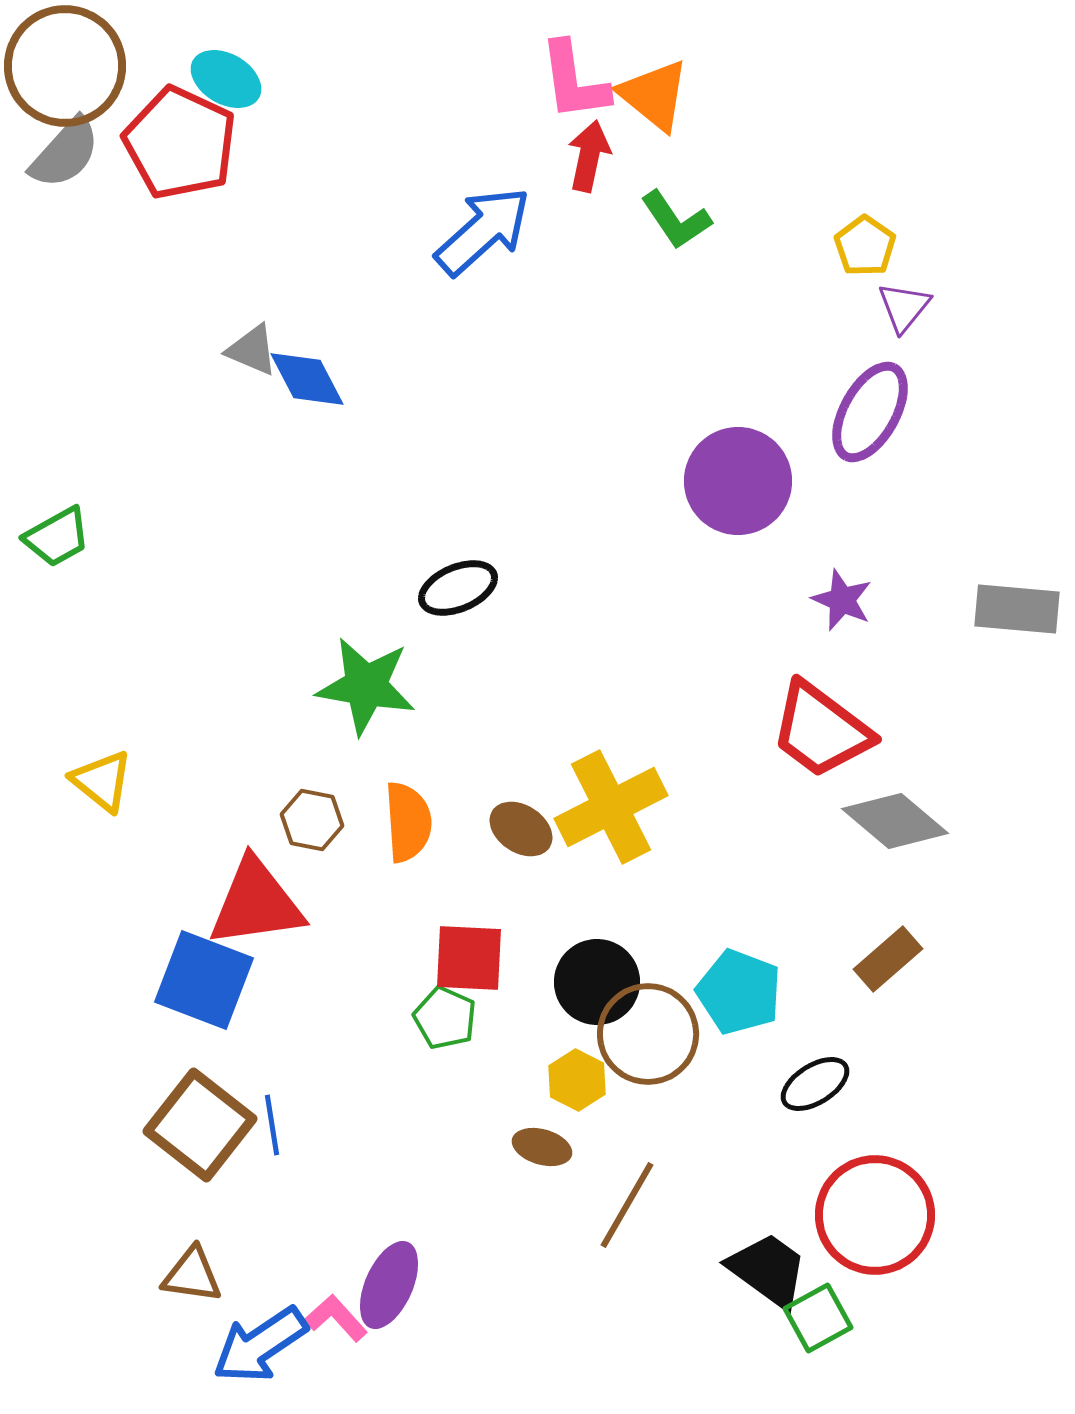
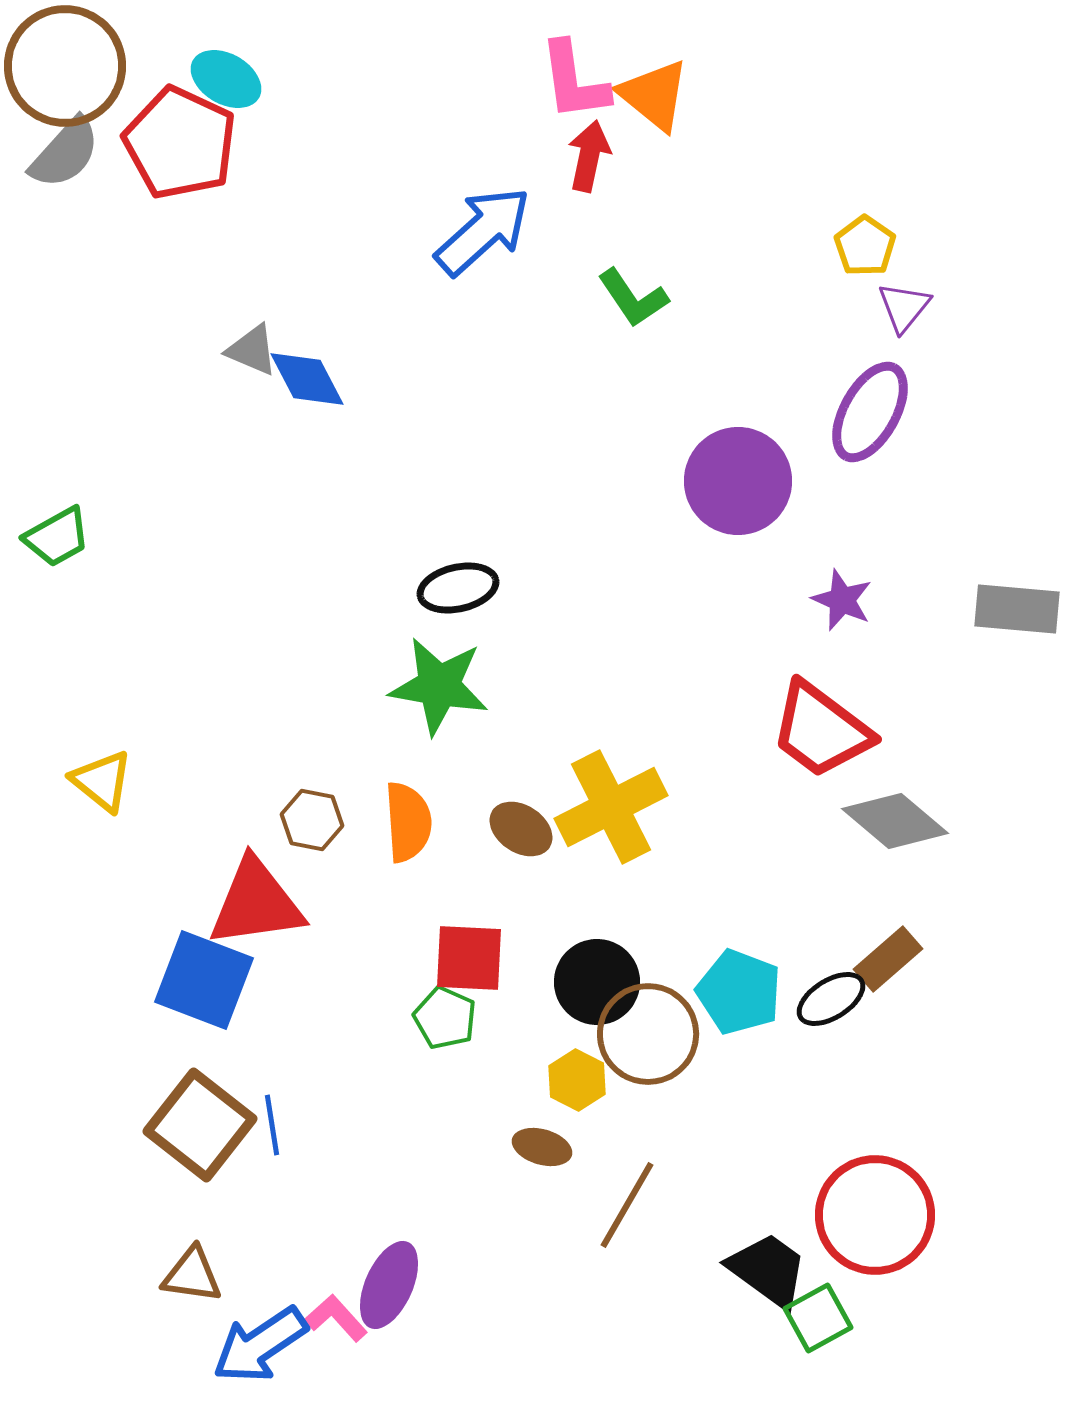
green L-shape at (676, 220): moved 43 px left, 78 px down
black ellipse at (458, 588): rotated 10 degrees clockwise
green star at (366, 686): moved 73 px right
black ellipse at (815, 1084): moved 16 px right, 85 px up
